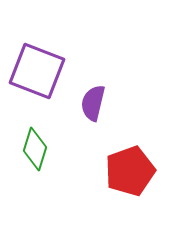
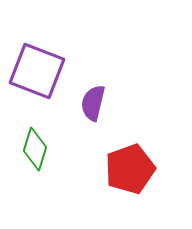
red pentagon: moved 2 px up
